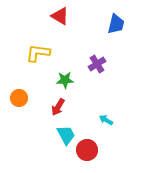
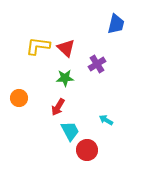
red triangle: moved 6 px right, 32 px down; rotated 12 degrees clockwise
yellow L-shape: moved 7 px up
green star: moved 2 px up
cyan trapezoid: moved 4 px right, 4 px up
